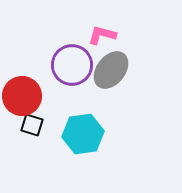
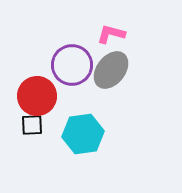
pink L-shape: moved 9 px right, 1 px up
red circle: moved 15 px right
black square: rotated 20 degrees counterclockwise
